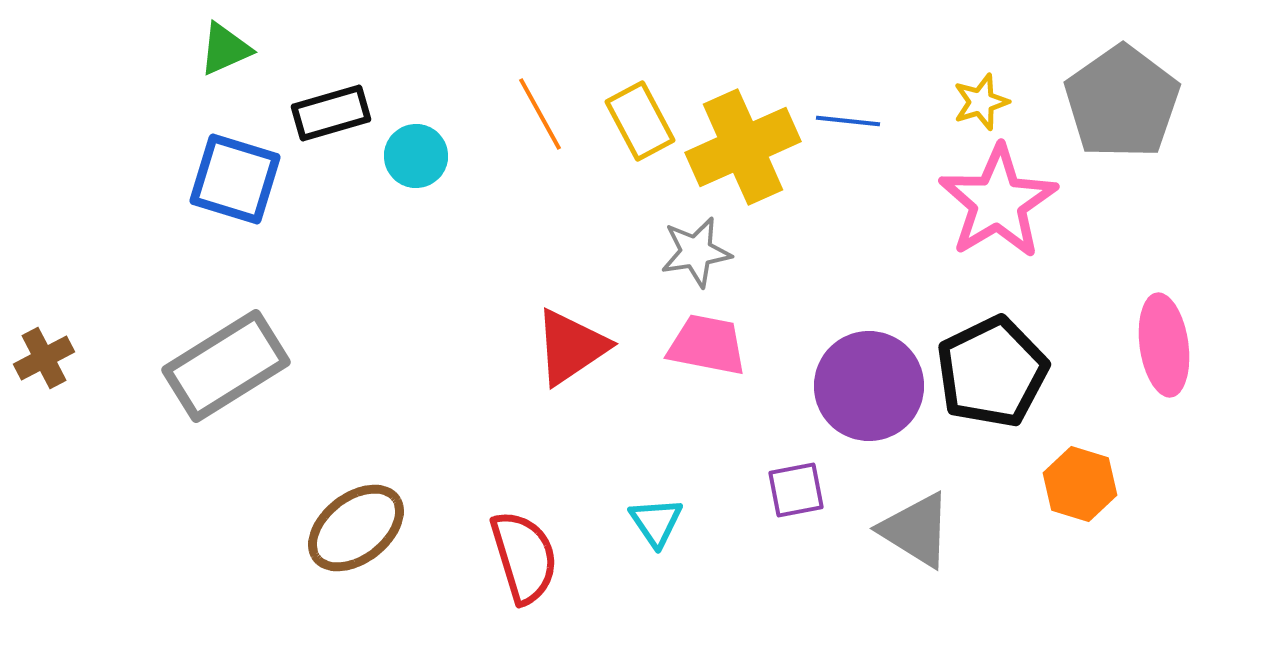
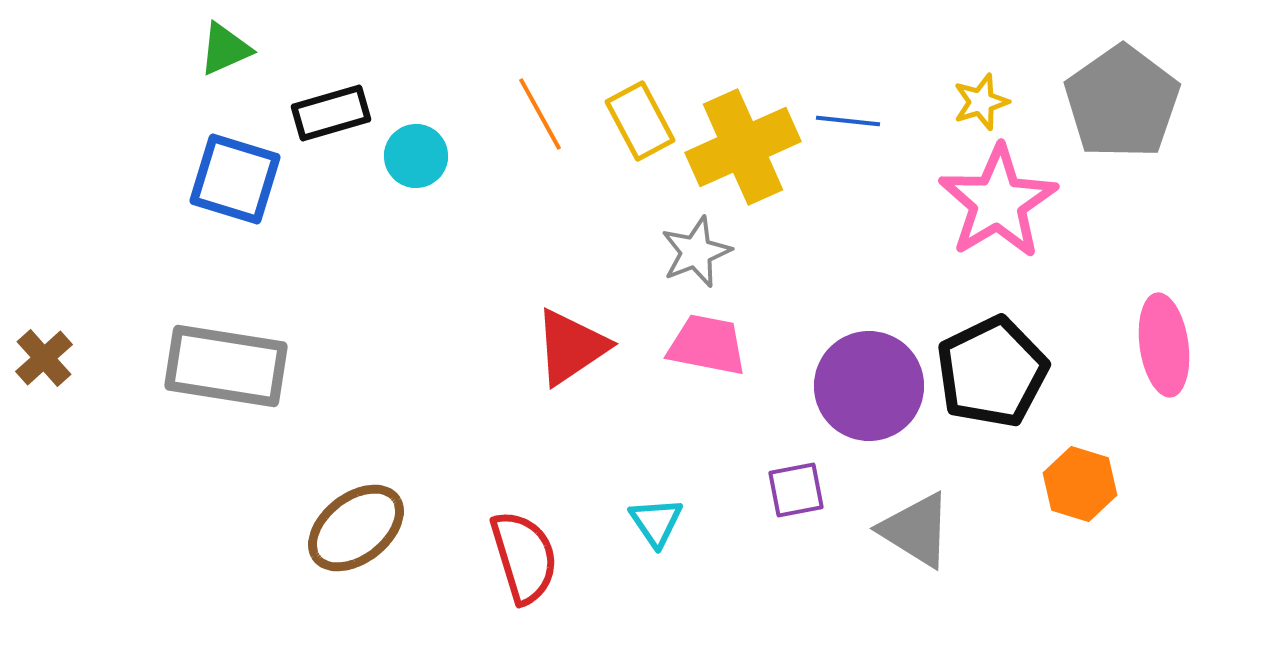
gray star: rotated 12 degrees counterclockwise
brown cross: rotated 14 degrees counterclockwise
gray rectangle: rotated 41 degrees clockwise
